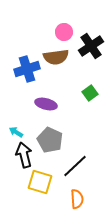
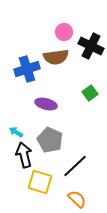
black cross: rotated 30 degrees counterclockwise
orange semicircle: rotated 42 degrees counterclockwise
